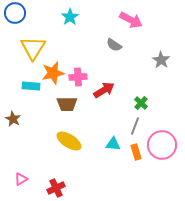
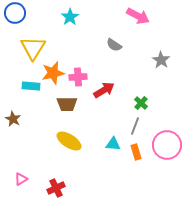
pink arrow: moved 7 px right, 4 px up
pink circle: moved 5 px right
